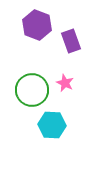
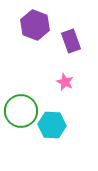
purple hexagon: moved 2 px left
pink star: moved 1 px up
green circle: moved 11 px left, 21 px down
